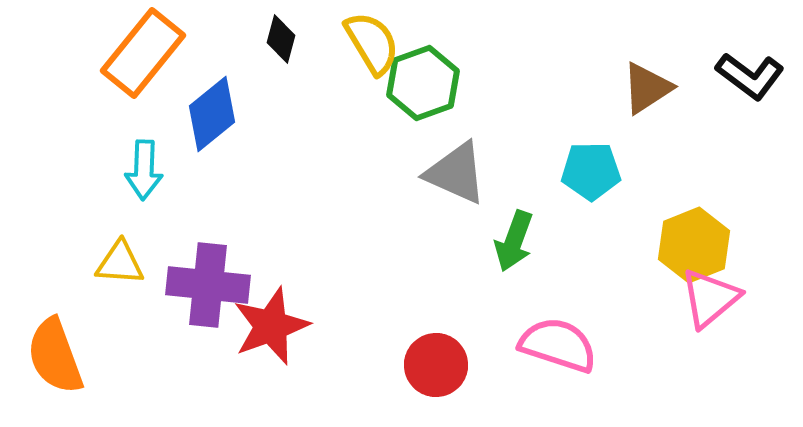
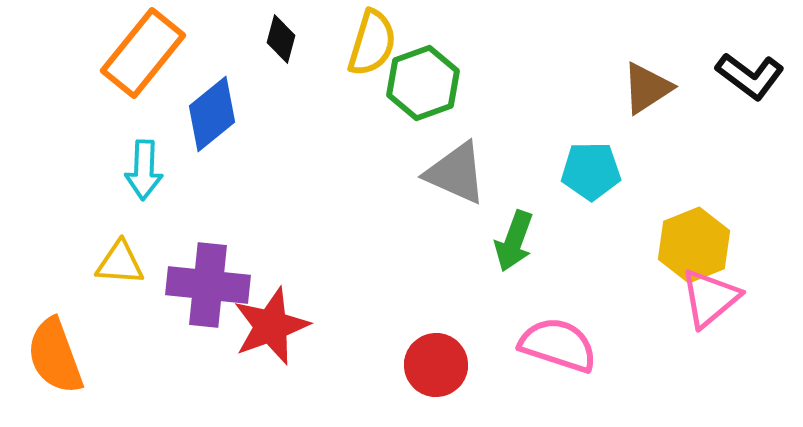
yellow semicircle: rotated 48 degrees clockwise
